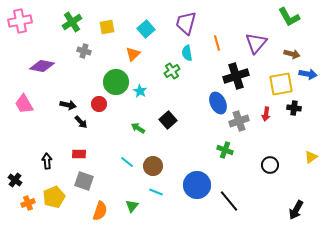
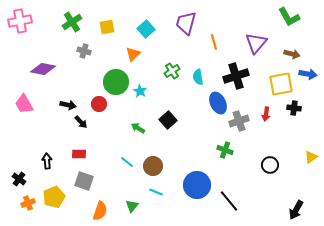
orange line at (217, 43): moved 3 px left, 1 px up
cyan semicircle at (187, 53): moved 11 px right, 24 px down
purple diamond at (42, 66): moved 1 px right, 3 px down
black cross at (15, 180): moved 4 px right, 1 px up
